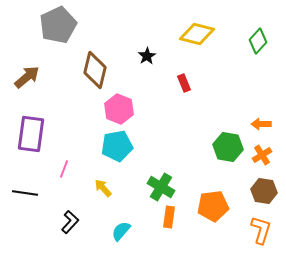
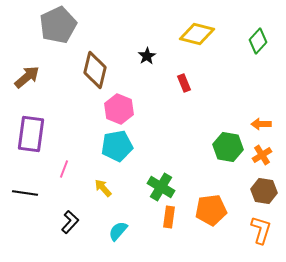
orange pentagon: moved 2 px left, 4 px down
cyan semicircle: moved 3 px left
